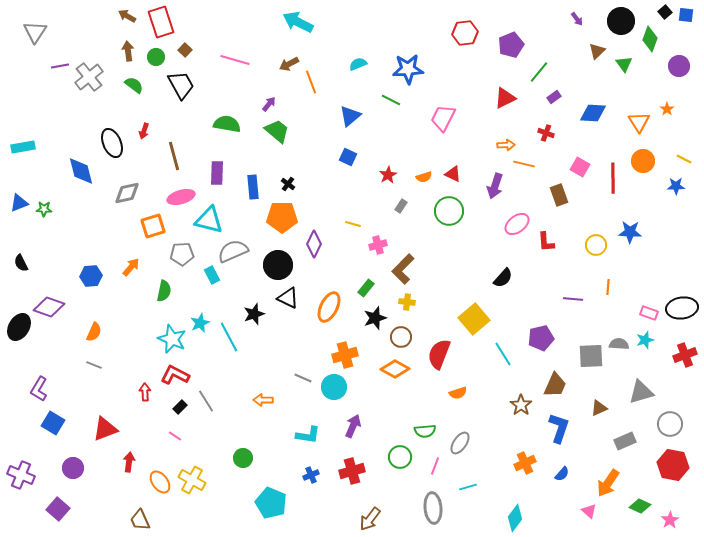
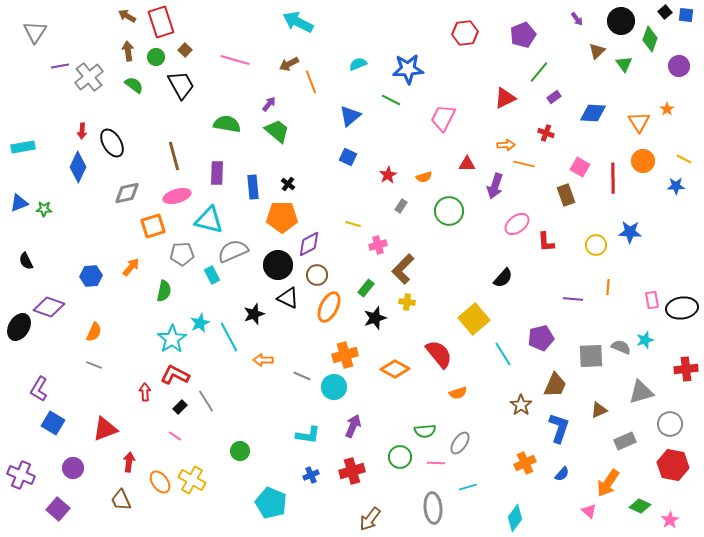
purple pentagon at (511, 45): moved 12 px right, 10 px up
red arrow at (144, 131): moved 62 px left; rotated 14 degrees counterclockwise
black ellipse at (112, 143): rotated 8 degrees counterclockwise
blue diamond at (81, 171): moved 3 px left, 4 px up; rotated 40 degrees clockwise
red triangle at (453, 174): moved 14 px right, 10 px up; rotated 24 degrees counterclockwise
brown rectangle at (559, 195): moved 7 px right
pink ellipse at (181, 197): moved 4 px left, 1 px up
purple diamond at (314, 244): moved 5 px left; rotated 36 degrees clockwise
black semicircle at (21, 263): moved 5 px right, 2 px up
pink rectangle at (649, 313): moved 3 px right, 13 px up; rotated 60 degrees clockwise
brown circle at (401, 337): moved 84 px left, 62 px up
cyan star at (172, 339): rotated 16 degrees clockwise
gray semicircle at (619, 344): moved 2 px right, 3 px down; rotated 18 degrees clockwise
red semicircle at (439, 354): rotated 120 degrees clockwise
red cross at (685, 355): moved 1 px right, 14 px down; rotated 15 degrees clockwise
gray line at (303, 378): moved 1 px left, 2 px up
orange arrow at (263, 400): moved 40 px up
brown triangle at (599, 408): moved 2 px down
green circle at (243, 458): moved 3 px left, 7 px up
pink line at (435, 466): moved 1 px right, 3 px up; rotated 72 degrees clockwise
brown trapezoid at (140, 520): moved 19 px left, 20 px up
